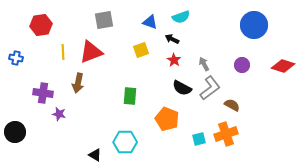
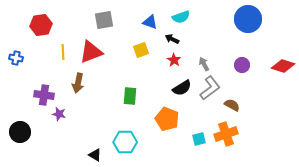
blue circle: moved 6 px left, 6 px up
black semicircle: rotated 60 degrees counterclockwise
purple cross: moved 1 px right, 2 px down
black circle: moved 5 px right
